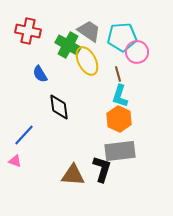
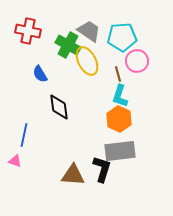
pink circle: moved 9 px down
blue line: rotated 30 degrees counterclockwise
